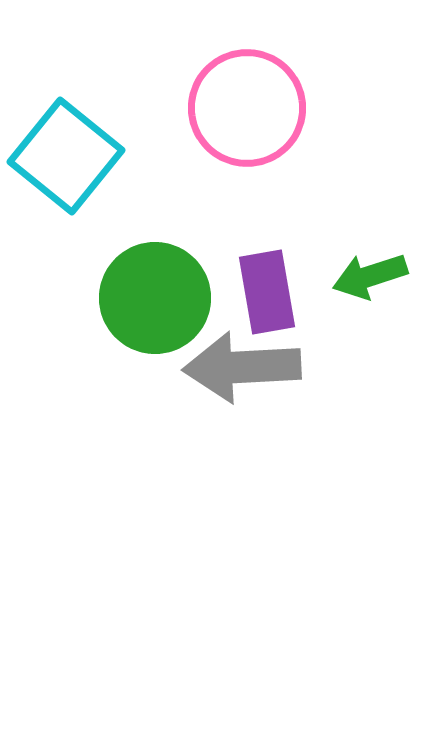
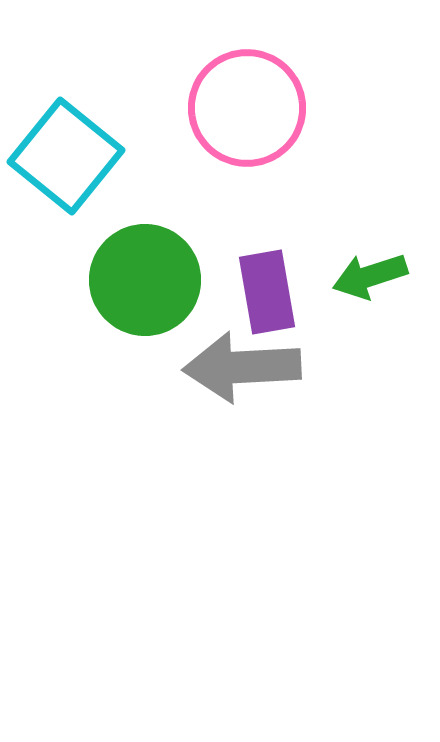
green circle: moved 10 px left, 18 px up
